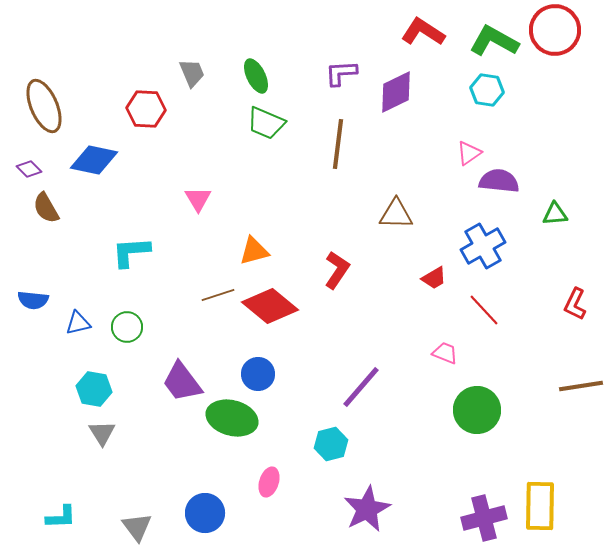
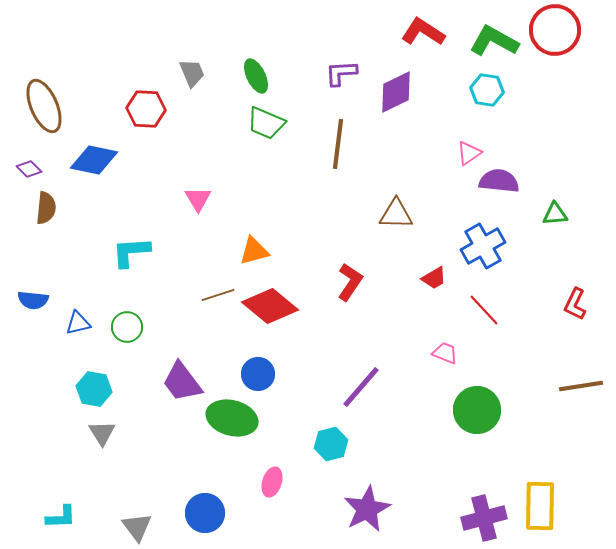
brown semicircle at (46, 208): rotated 144 degrees counterclockwise
red L-shape at (337, 270): moved 13 px right, 12 px down
pink ellipse at (269, 482): moved 3 px right
